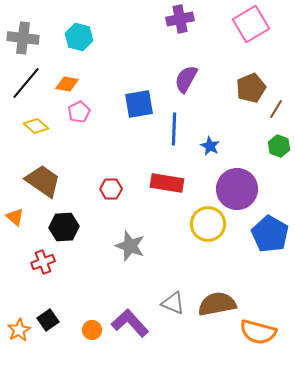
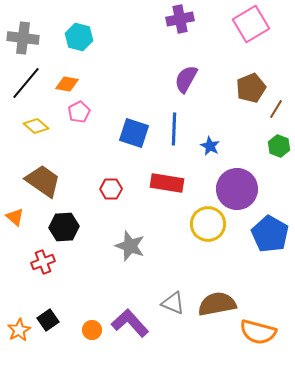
blue square: moved 5 px left, 29 px down; rotated 28 degrees clockwise
